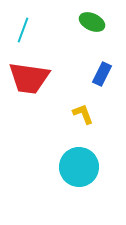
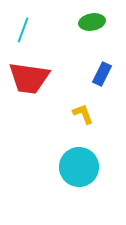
green ellipse: rotated 35 degrees counterclockwise
